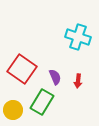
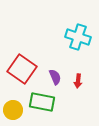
green rectangle: rotated 70 degrees clockwise
